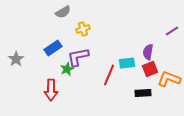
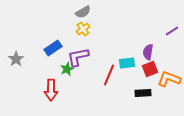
gray semicircle: moved 20 px right
yellow cross: rotated 16 degrees counterclockwise
